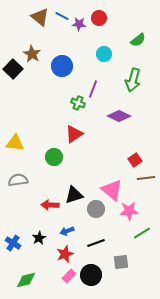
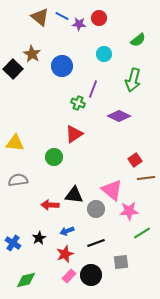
black triangle: rotated 24 degrees clockwise
